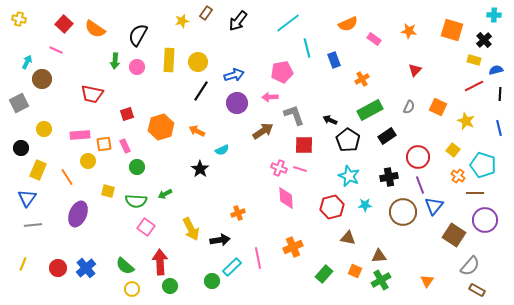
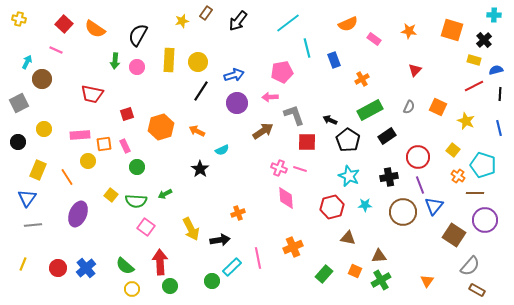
red square at (304, 145): moved 3 px right, 3 px up
black circle at (21, 148): moved 3 px left, 6 px up
yellow square at (108, 191): moved 3 px right, 4 px down; rotated 24 degrees clockwise
